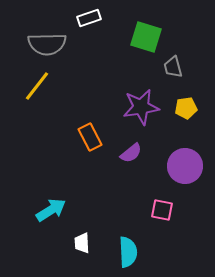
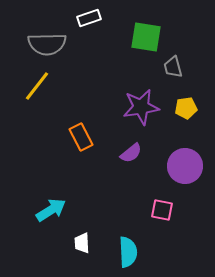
green square: rotated 8 degrees counterclockwise
orange rectangle: moved 9 px left
